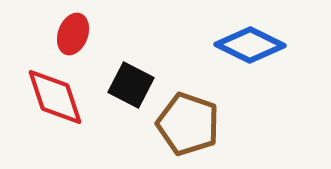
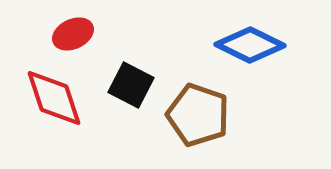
red ellipse: rotated 45 degrees clockwise
red diamond: moved 1 px left, 1 px down
brown pentagon: moved 10 px right, 9 px up
